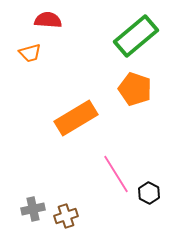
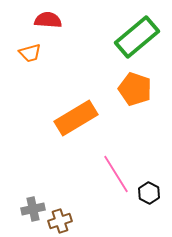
green rectangle: moved 1 px right, 1 px down
brown cross: moved 6 px left, 5 px down
